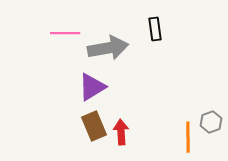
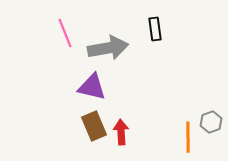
pink line: rotated 68 degrees clockwise
purple triangle: rotated 44 degrees clockwise
